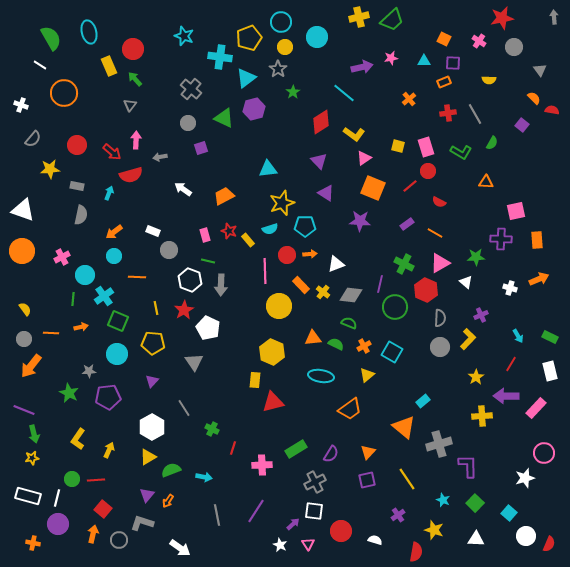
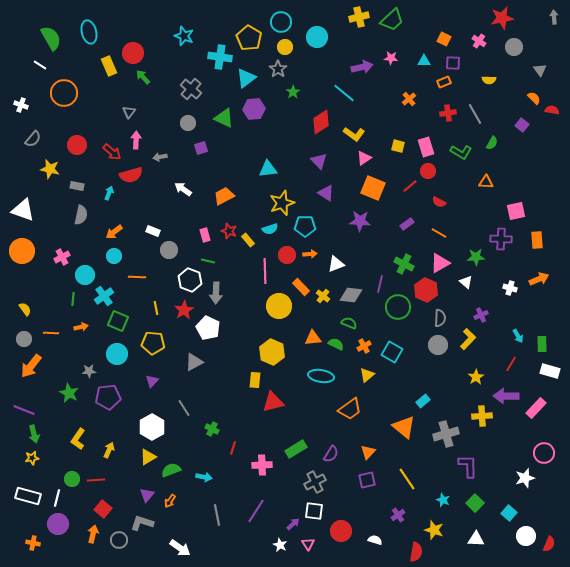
yellow pentagon at (249, 38): rotated 20 degrees counterclockwise
red circle at (133, 49): moved 4 px down
pink star at (391, 58): rotated 16 degrees clockwise
green arrow at (135, 79): moved 8 px right, 2 px up
gray triangle at (130, 105): moved 1 px left, 7 px down
purple hexagon at (254, 109): rotated 10 degrees clockwise
yellow star at (50, 169): rotated 18 degrees clockwise
orange line at (435, 233): moved 4 px right
gray arrow at (221, 285): moved 5 px left, 8 px down
orange rectangle at (301, 285): moved 2 px down
yellow cross at (323, 292): moved 4 px down
green circle at (395, 307): moved 3 px right
green rectangle at (550, 337): moved 8 px left, 7 px down; rotated 63 degrees clockwise
gray circle at (440, 347): moved 2 px left, 2 px up
gray triangle at (194, 362): rotated 36 degrees clockwise
white rectangle at (550, 371): rotated 60 degrees counterclockwise
gray cross at (439, 444): moved 7 px right, 10 px up
orange arrow at (168, 501): moved 2 px right
